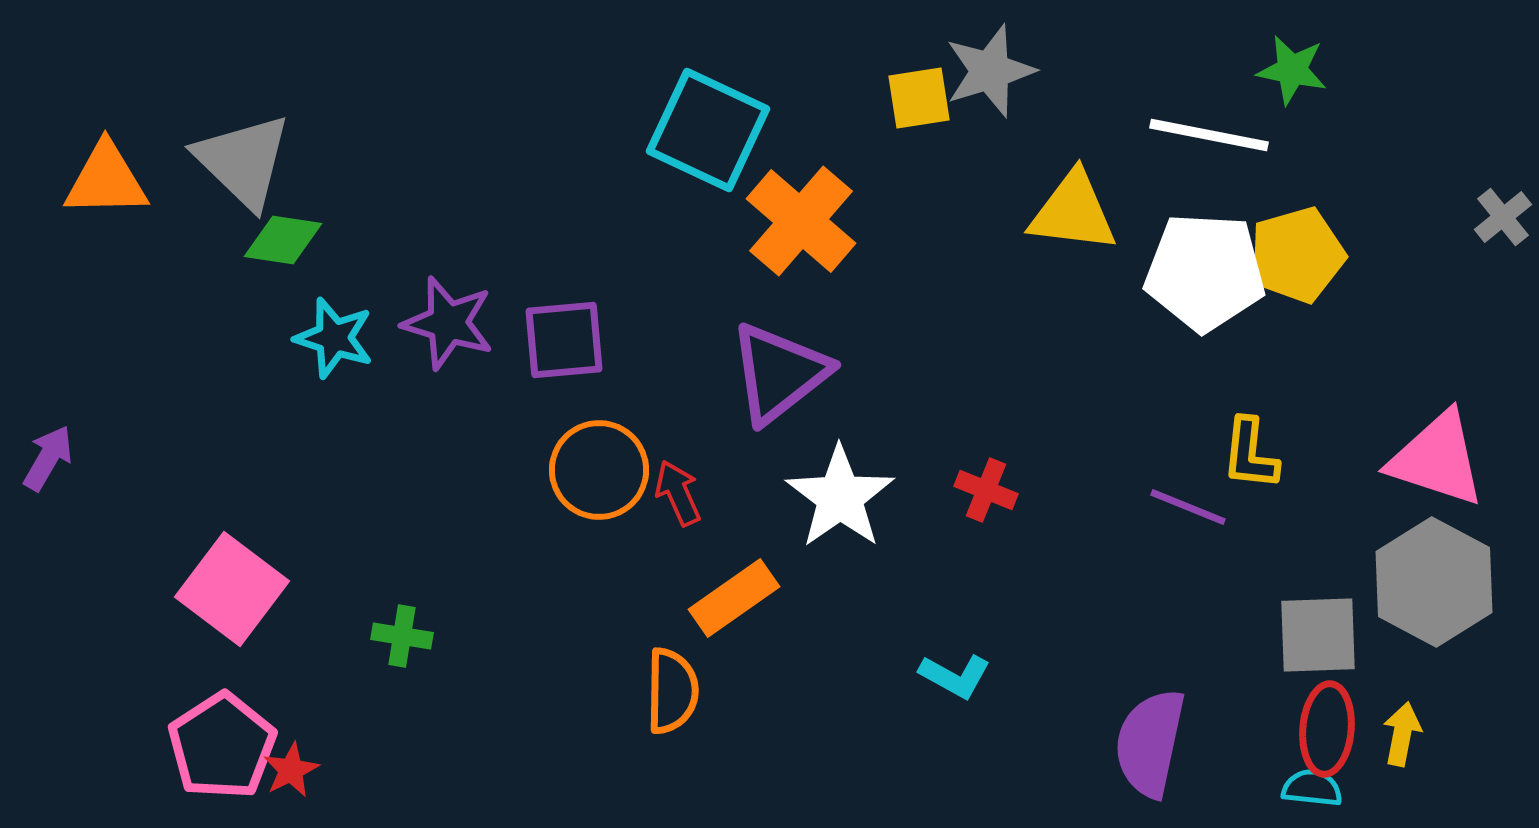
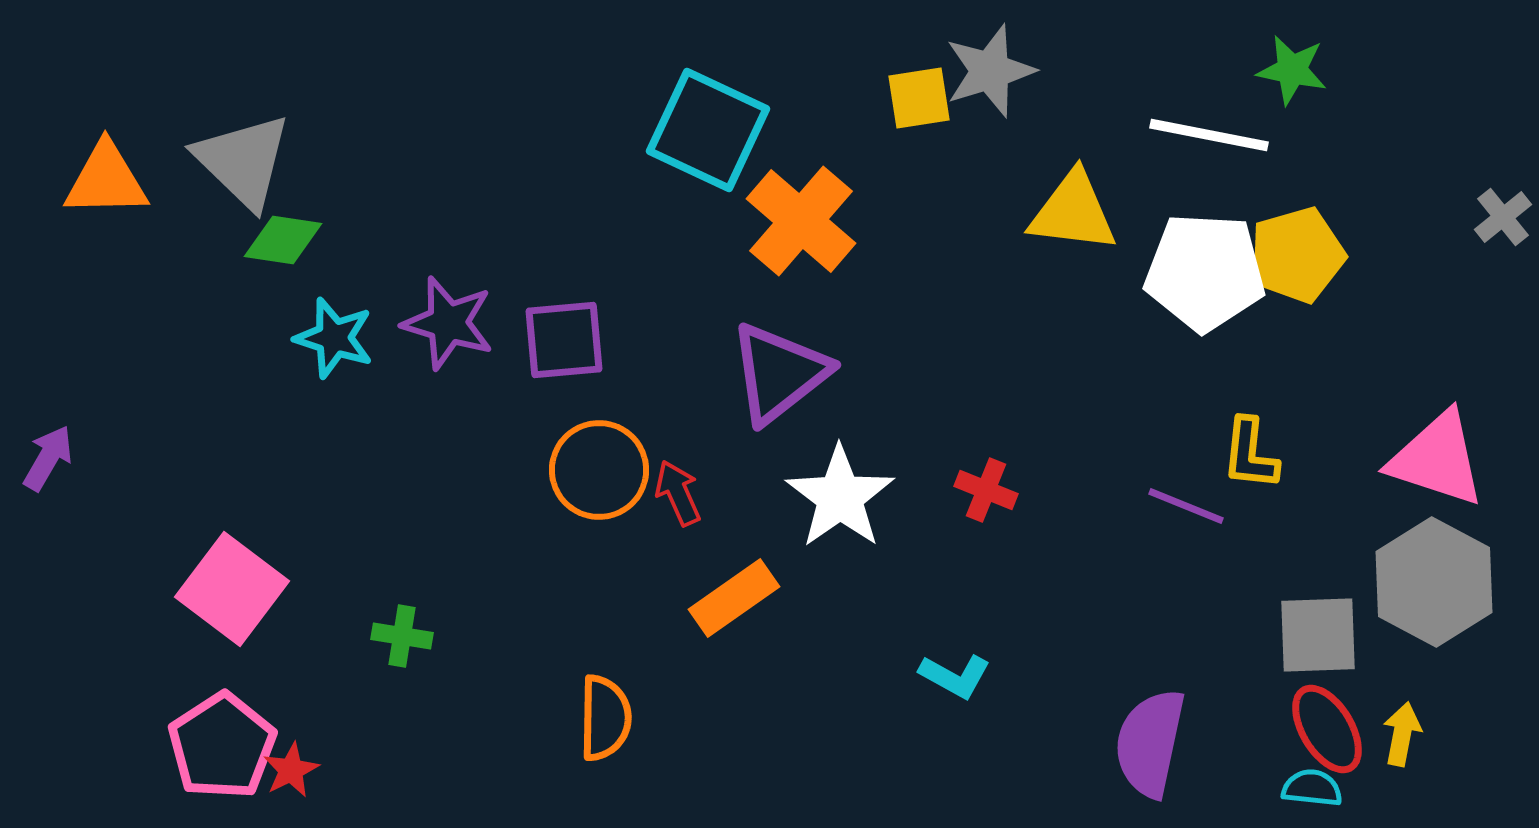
purple line: moved 2 px left, 1 px up
orange semicircle: moved 67 px left, 27 px down
red ellipse: rotated 36 degrees counterclockwise
